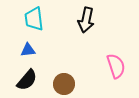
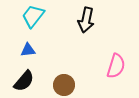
cyan trapezoid: moved 1 px left, 3 px up; rotated 45 degrees clockwise
pink semicircle: rotated 35 degrees clockwise
black semicircle: moved 3 px left, 1 px down
brown circle: moved 1 px down
